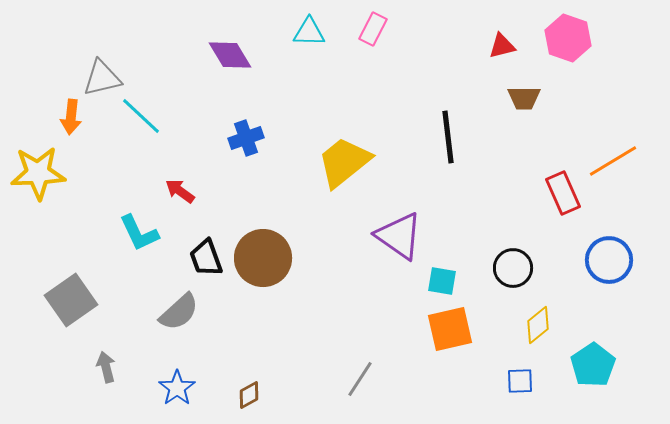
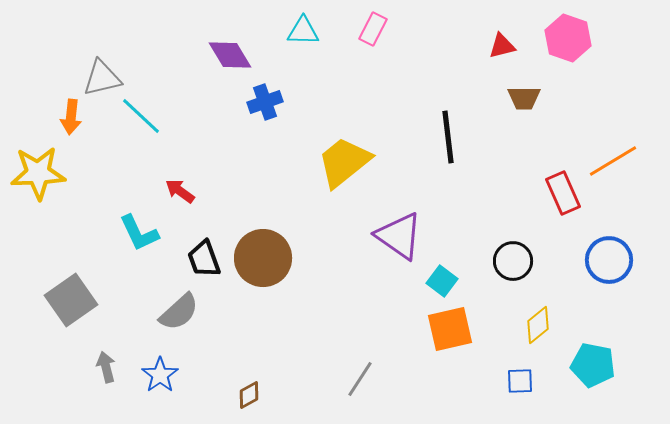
cyan triangle: moved 6 px left, 1 px up
blue cross: moved 19 px right, 36 px up
black trapezoid: moved 2 px left, 1 px down
black circle: moved 7 px up
cyan square: rotated 28 degrees clockwise
cyan pentagon: rotated 27 degrees counterclockwise
blue star: moved 17 px left, 13 px up
